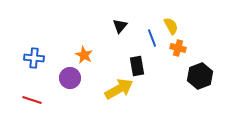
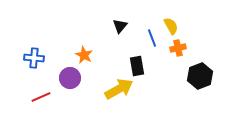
orange cross: rotated 28 degrees counterclockwise
red line: moved 9 px right, 3 px up; rotated 42 degrees counterclockwise
